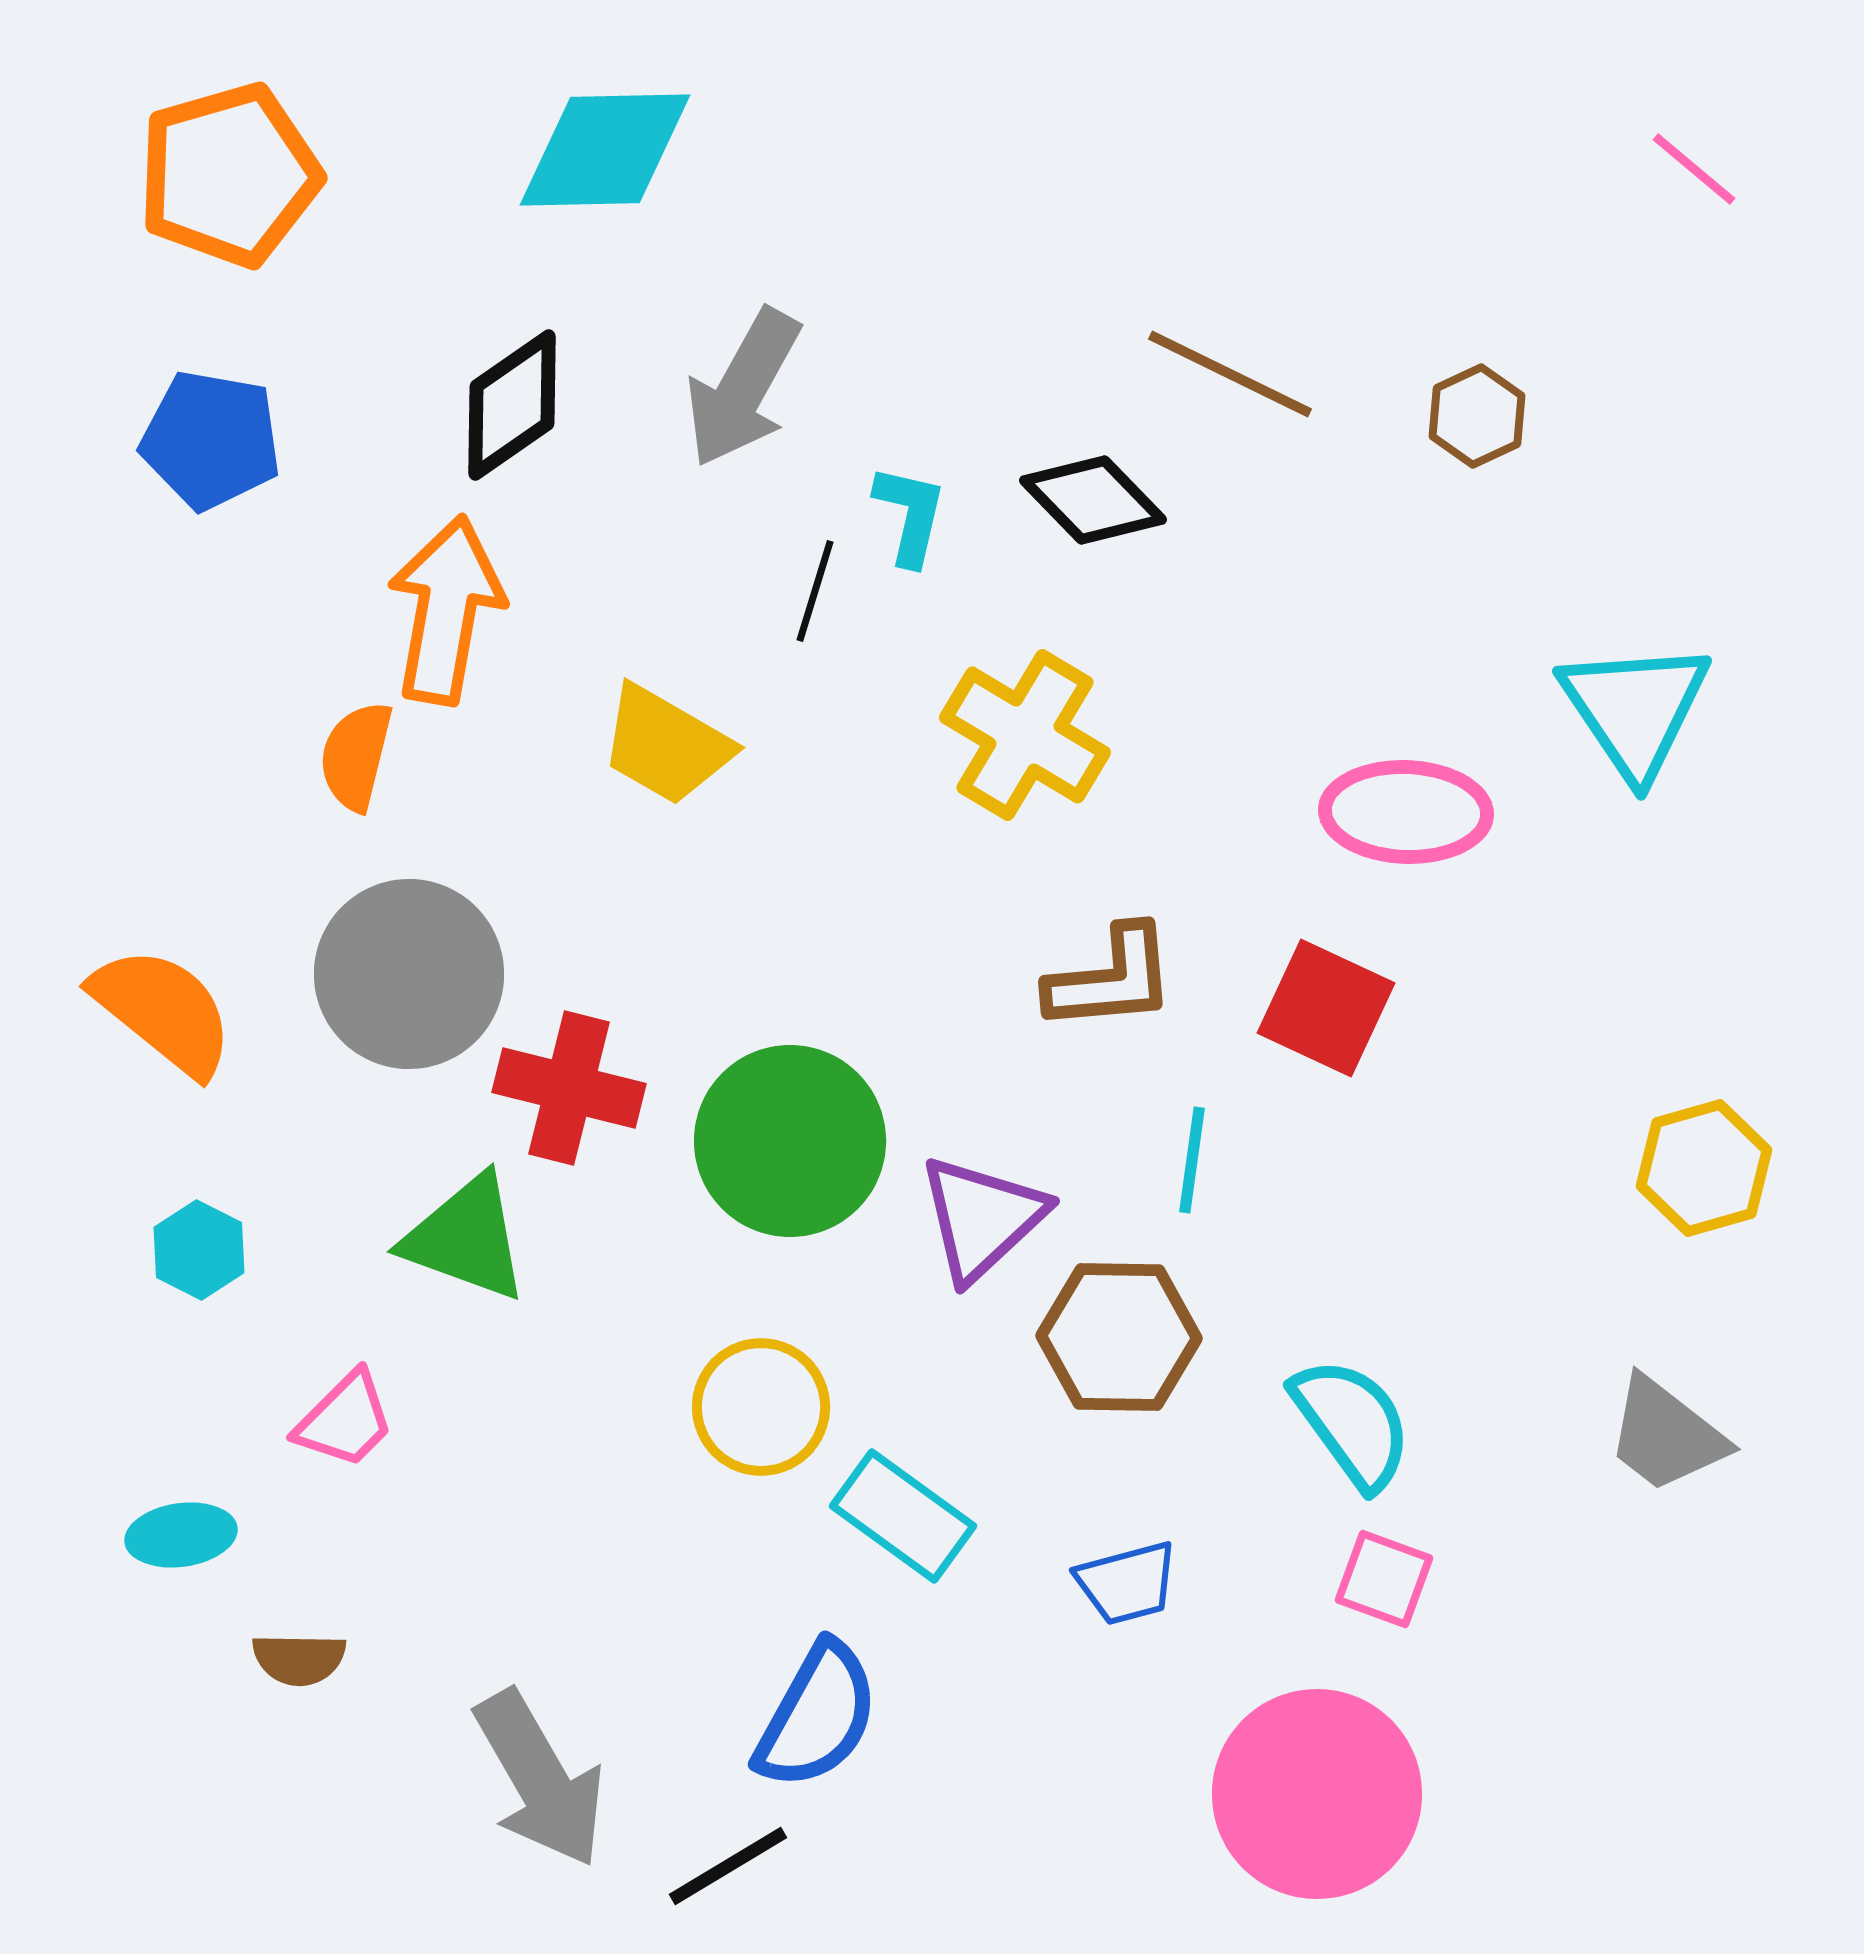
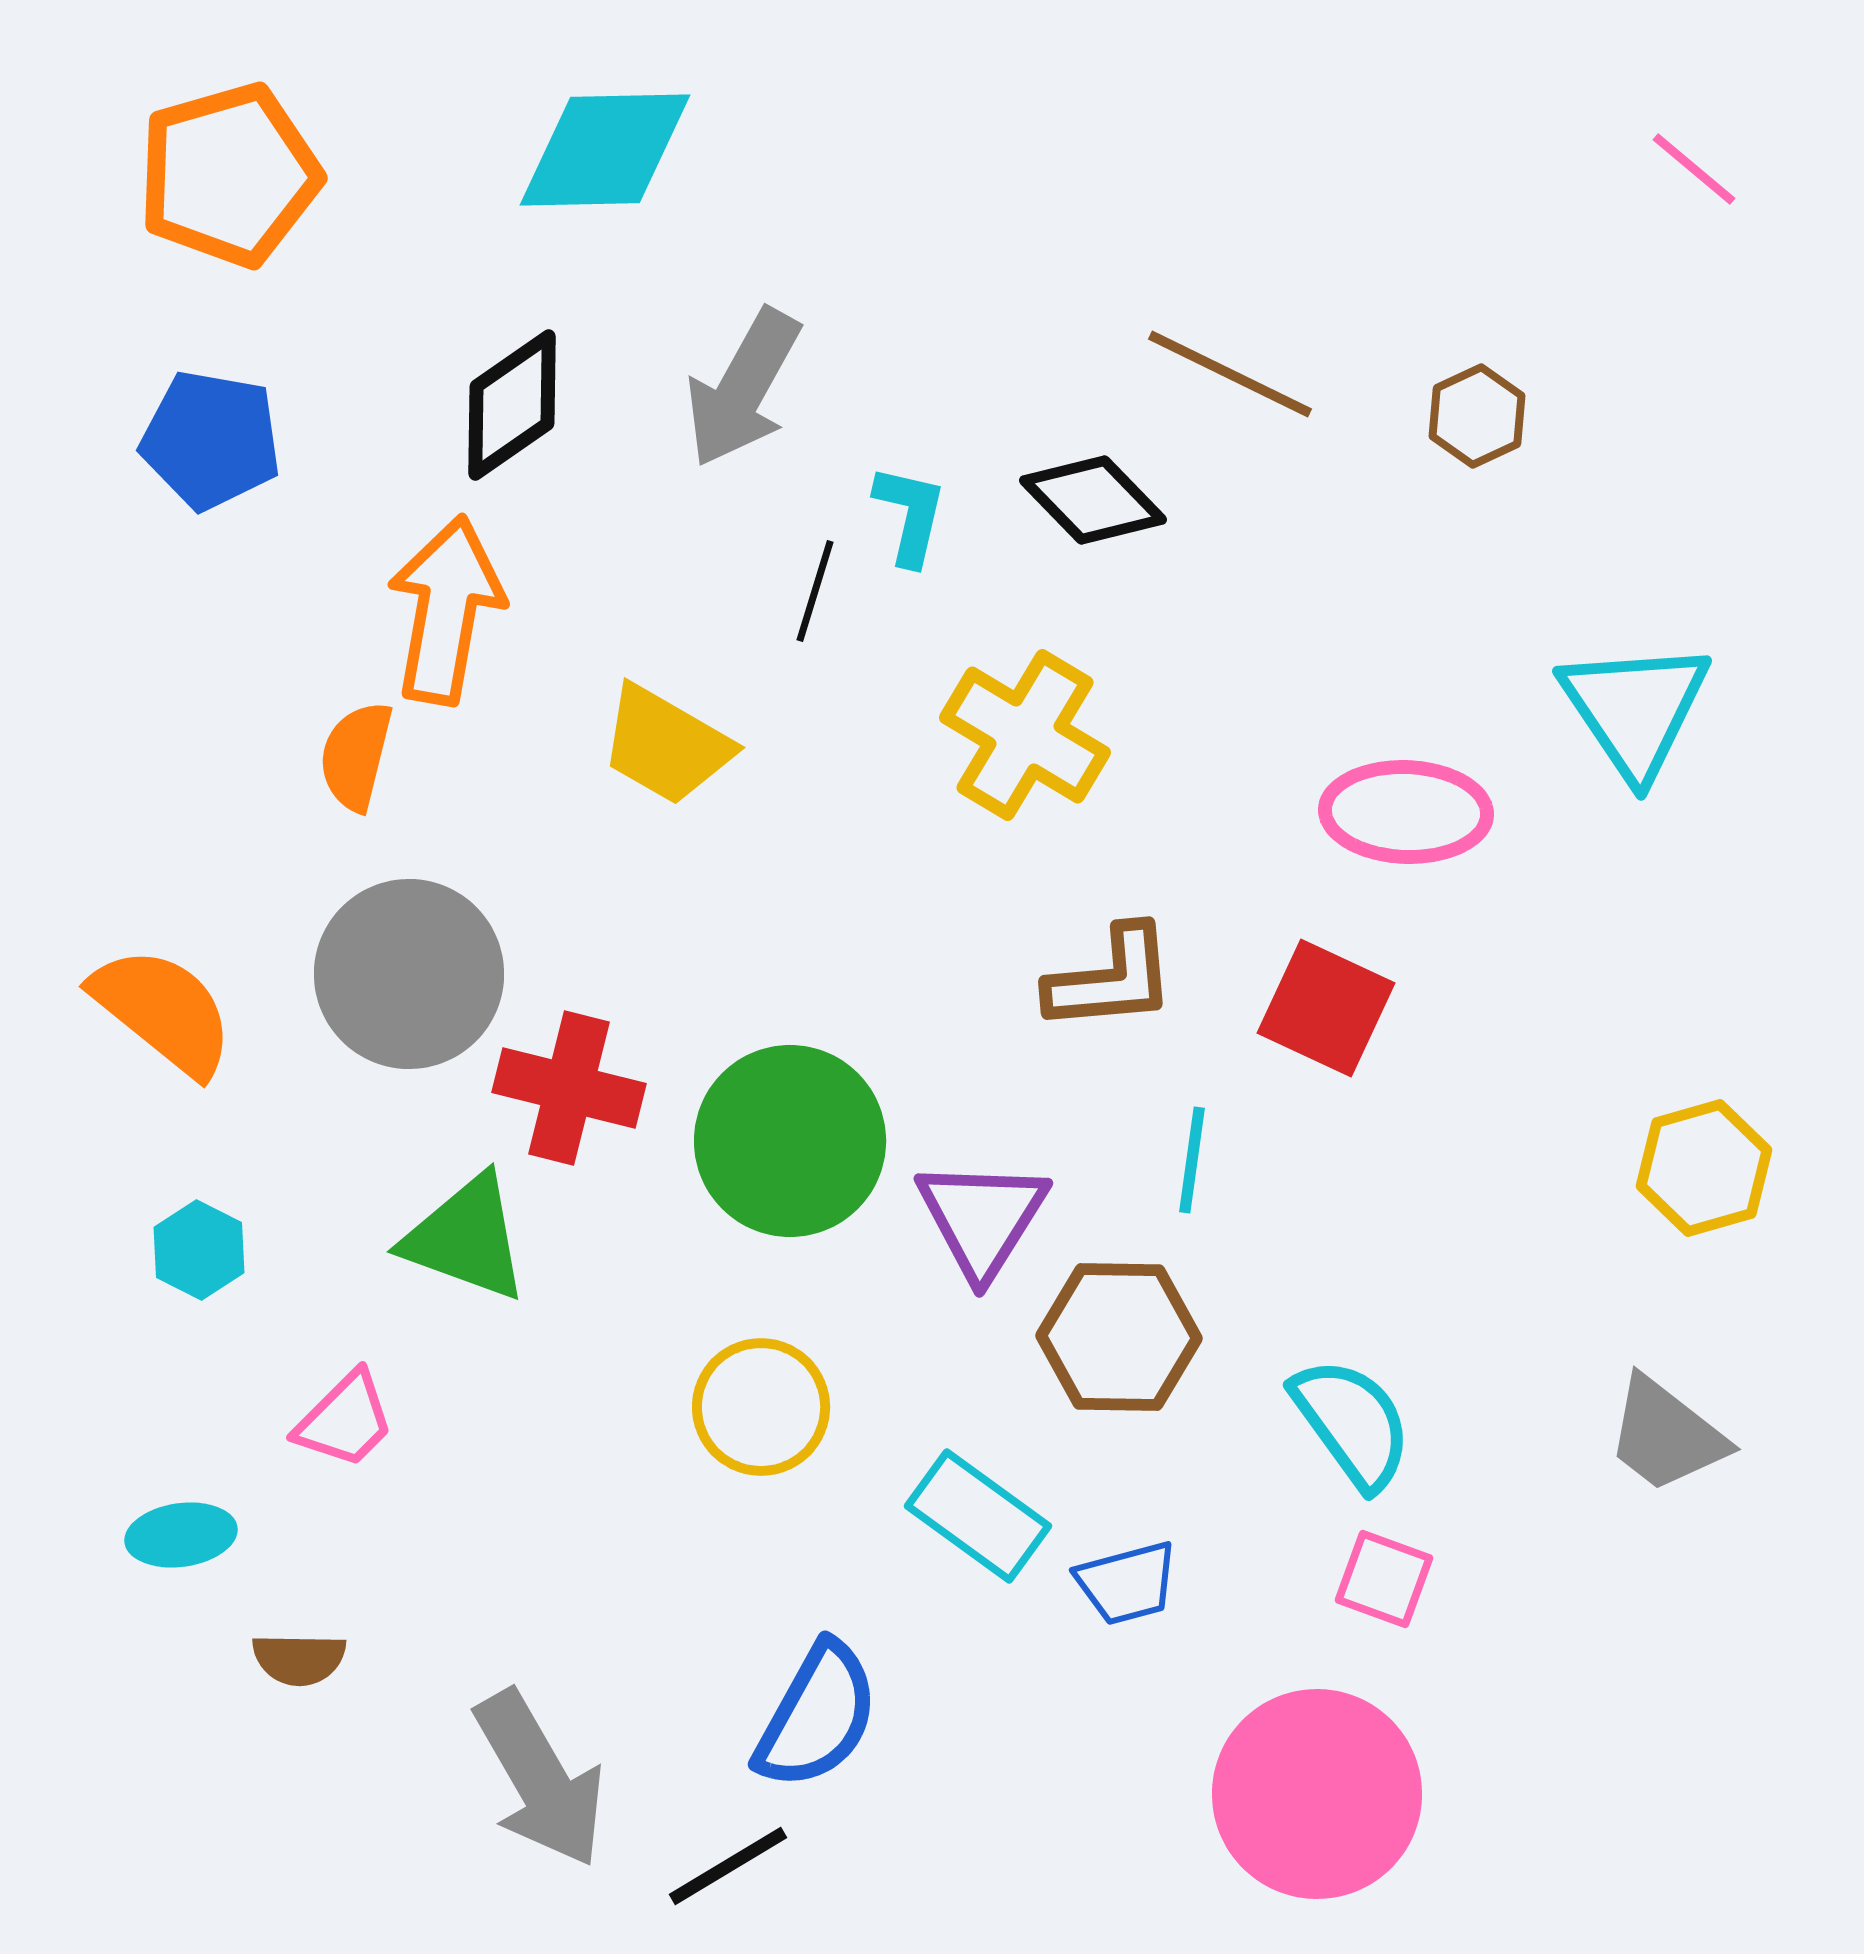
purple triangle at (982, 1218): rotated 15 degrees counterclockwise
cyan rectangle at (903, 1516): moved 75 px right
